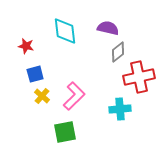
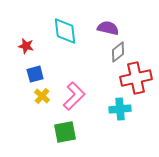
red cross: moved 3 px left, 1 px down
